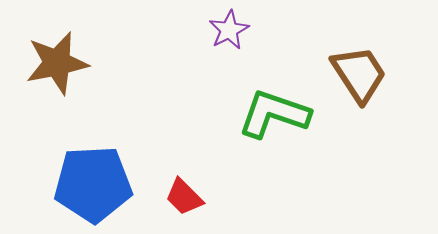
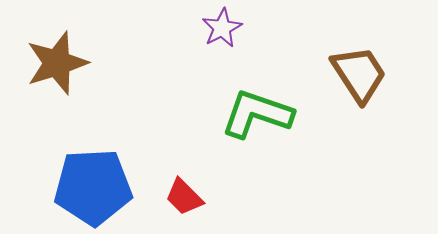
purple star: moved 7 px left, 2 px up
brown star: rotated 6 degrees counterclockwise
green L-shape: moved 17 px left
blue pentagon: moved 3 px down
